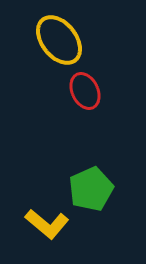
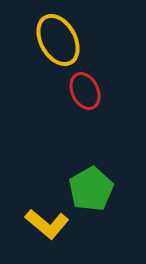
yellow ellipse: moved 1 px left; rotated 9 degrees clockwise
green pentagon: rotated 6 degrees counterclockwise
